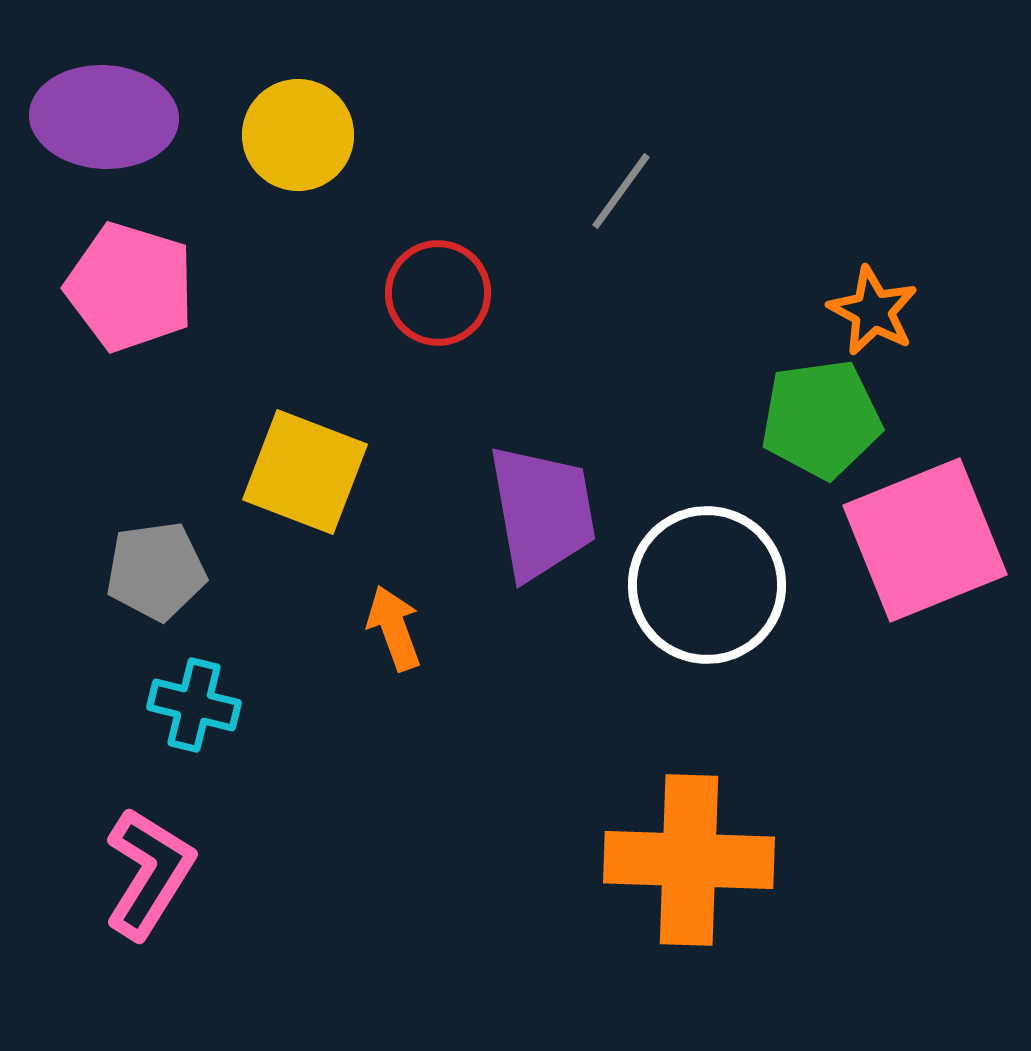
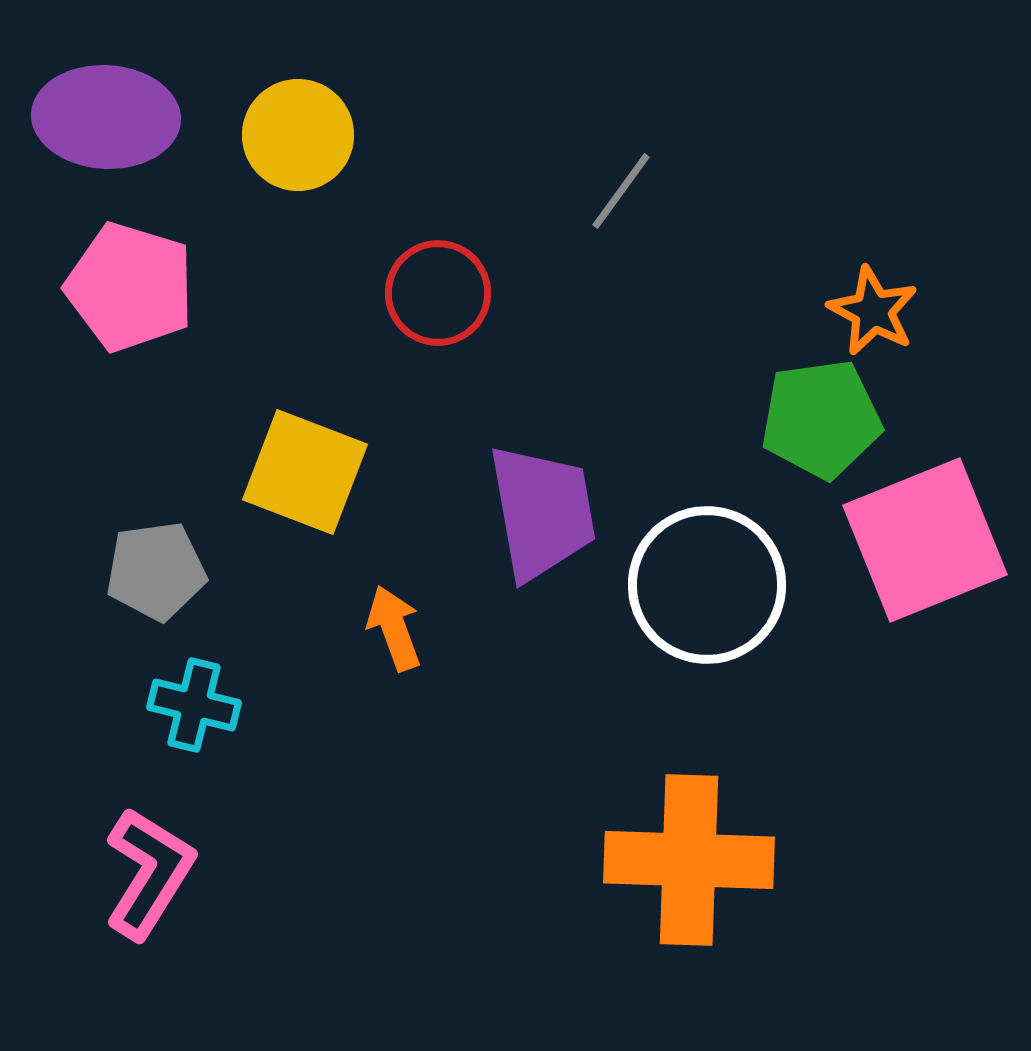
purple ellipse: moved 2 px right
